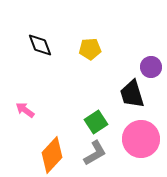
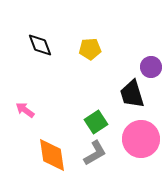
orange diamond: rotated 51 degrees counterclockwise
